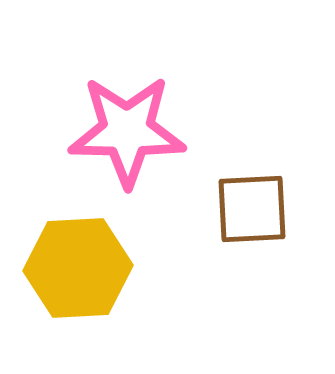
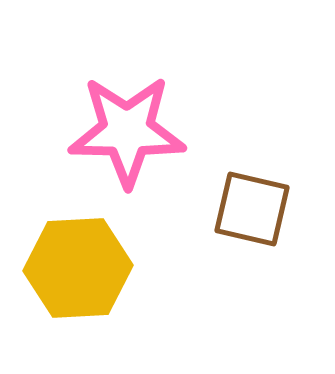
brown square: rotated 16 degrees clockwise
